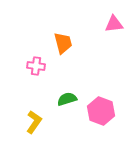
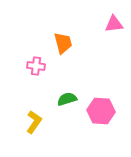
pink hexagon: rotated 16 degrees counterclockwise
